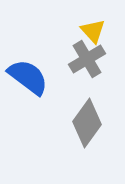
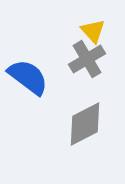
gray diamond: moved 2 px left, 1 px down; rotated 27 degrees clockwise
